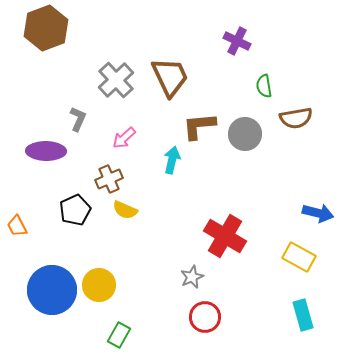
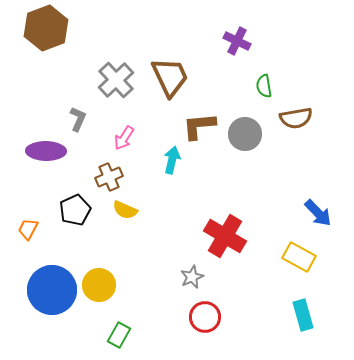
pink arrow: rotated 15 degrees counterclockwise
brown cross: moved 2 px up
blue arrow: rotated 32 degrees clockwise
orange trapezoid: moved 11 px right, 3 px down; rotated 55 degrees clockwise
